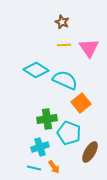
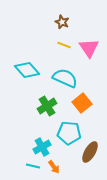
yellow line: rotated 24 degrees clockwise
cyan diamond: moved 9 px left; rotated 15 degrees clockwise
cyan semicircle: moved 2 px up
orange square: moved 1 px right
green cross: moved 13 px up; rotated 24 degrees counterclockwise
cyan pentagon: rotated 15 degrees counterclockwise
cyan cross: moved 2 px right; rotated 12 degrees counterclockwise
cyan line: moved 1 px left, 2 px up
